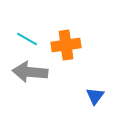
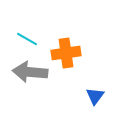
orange cross: moved 8 px down
